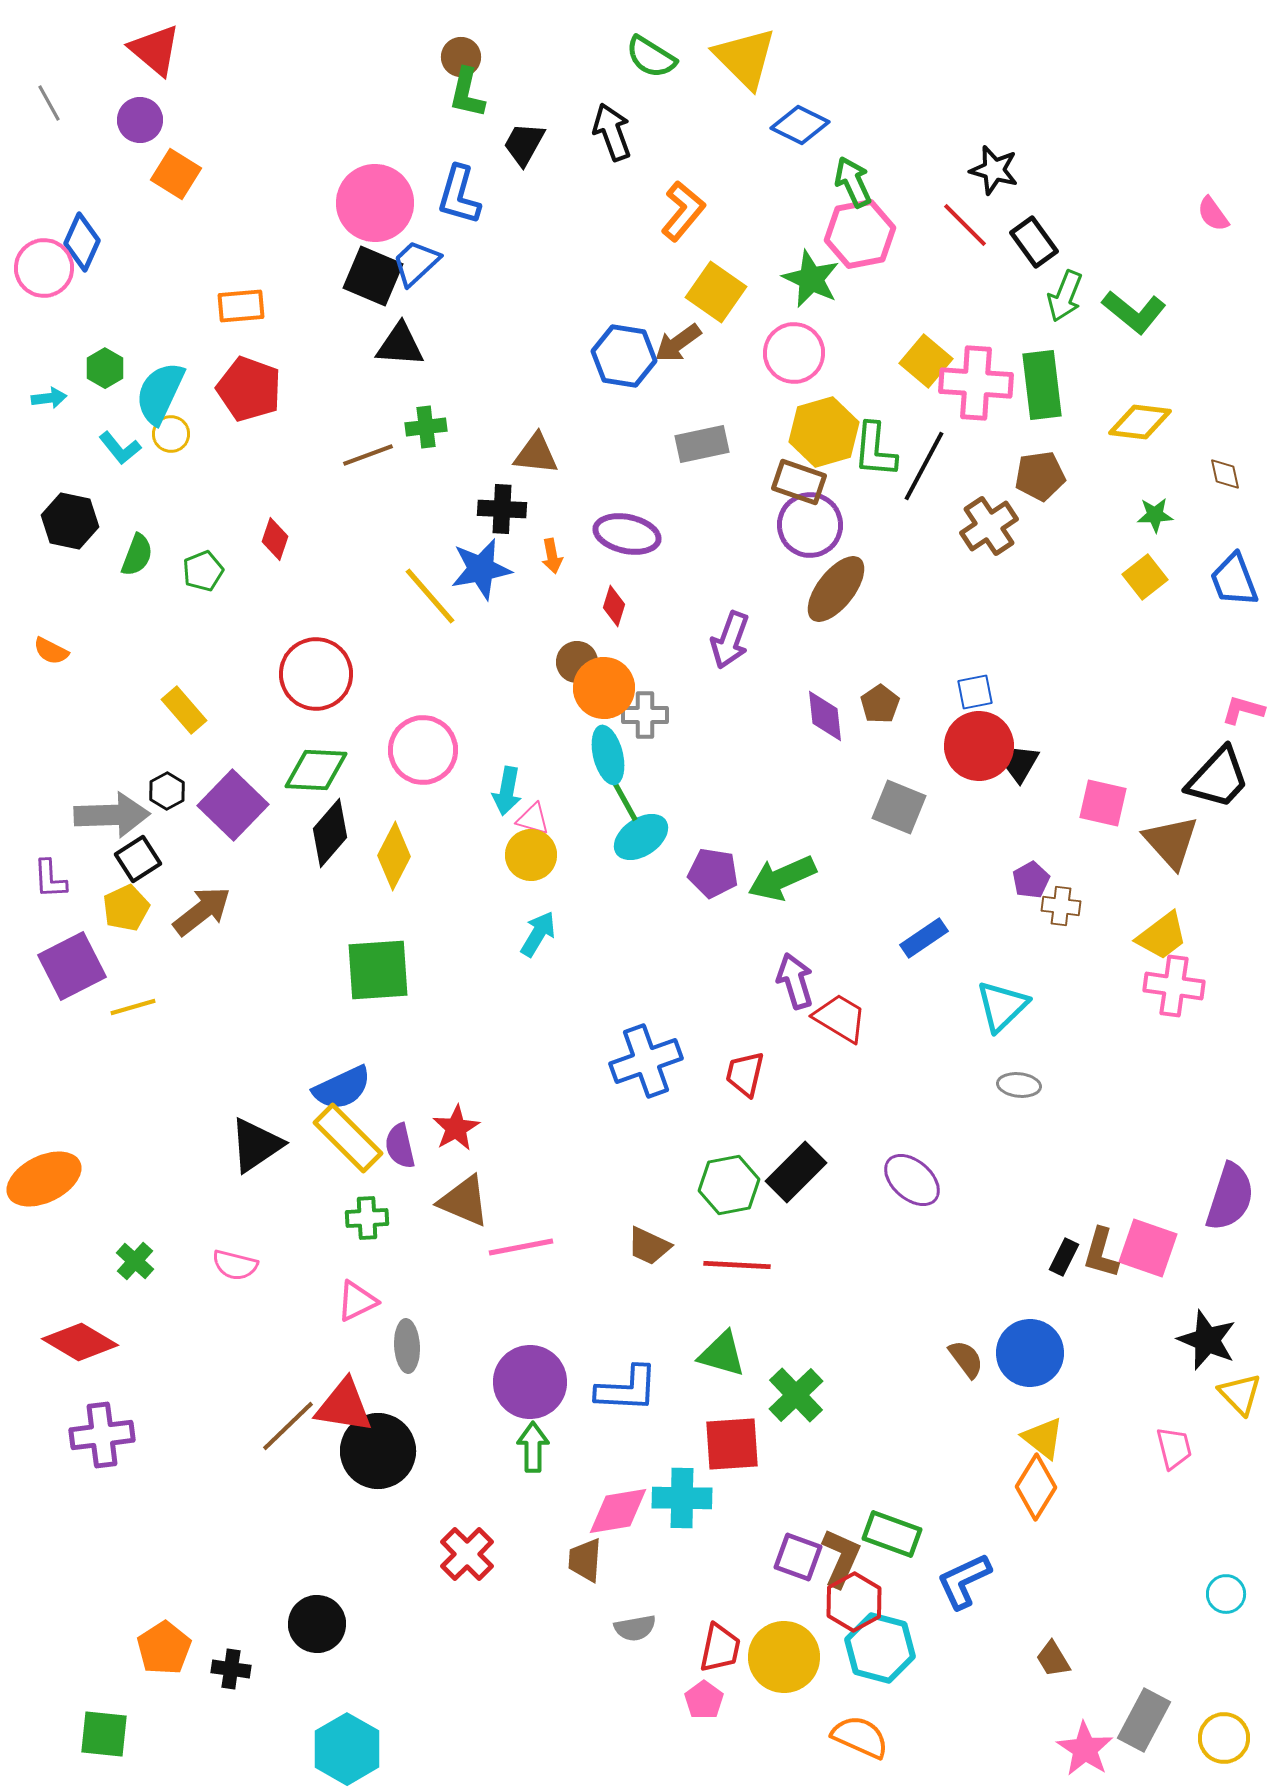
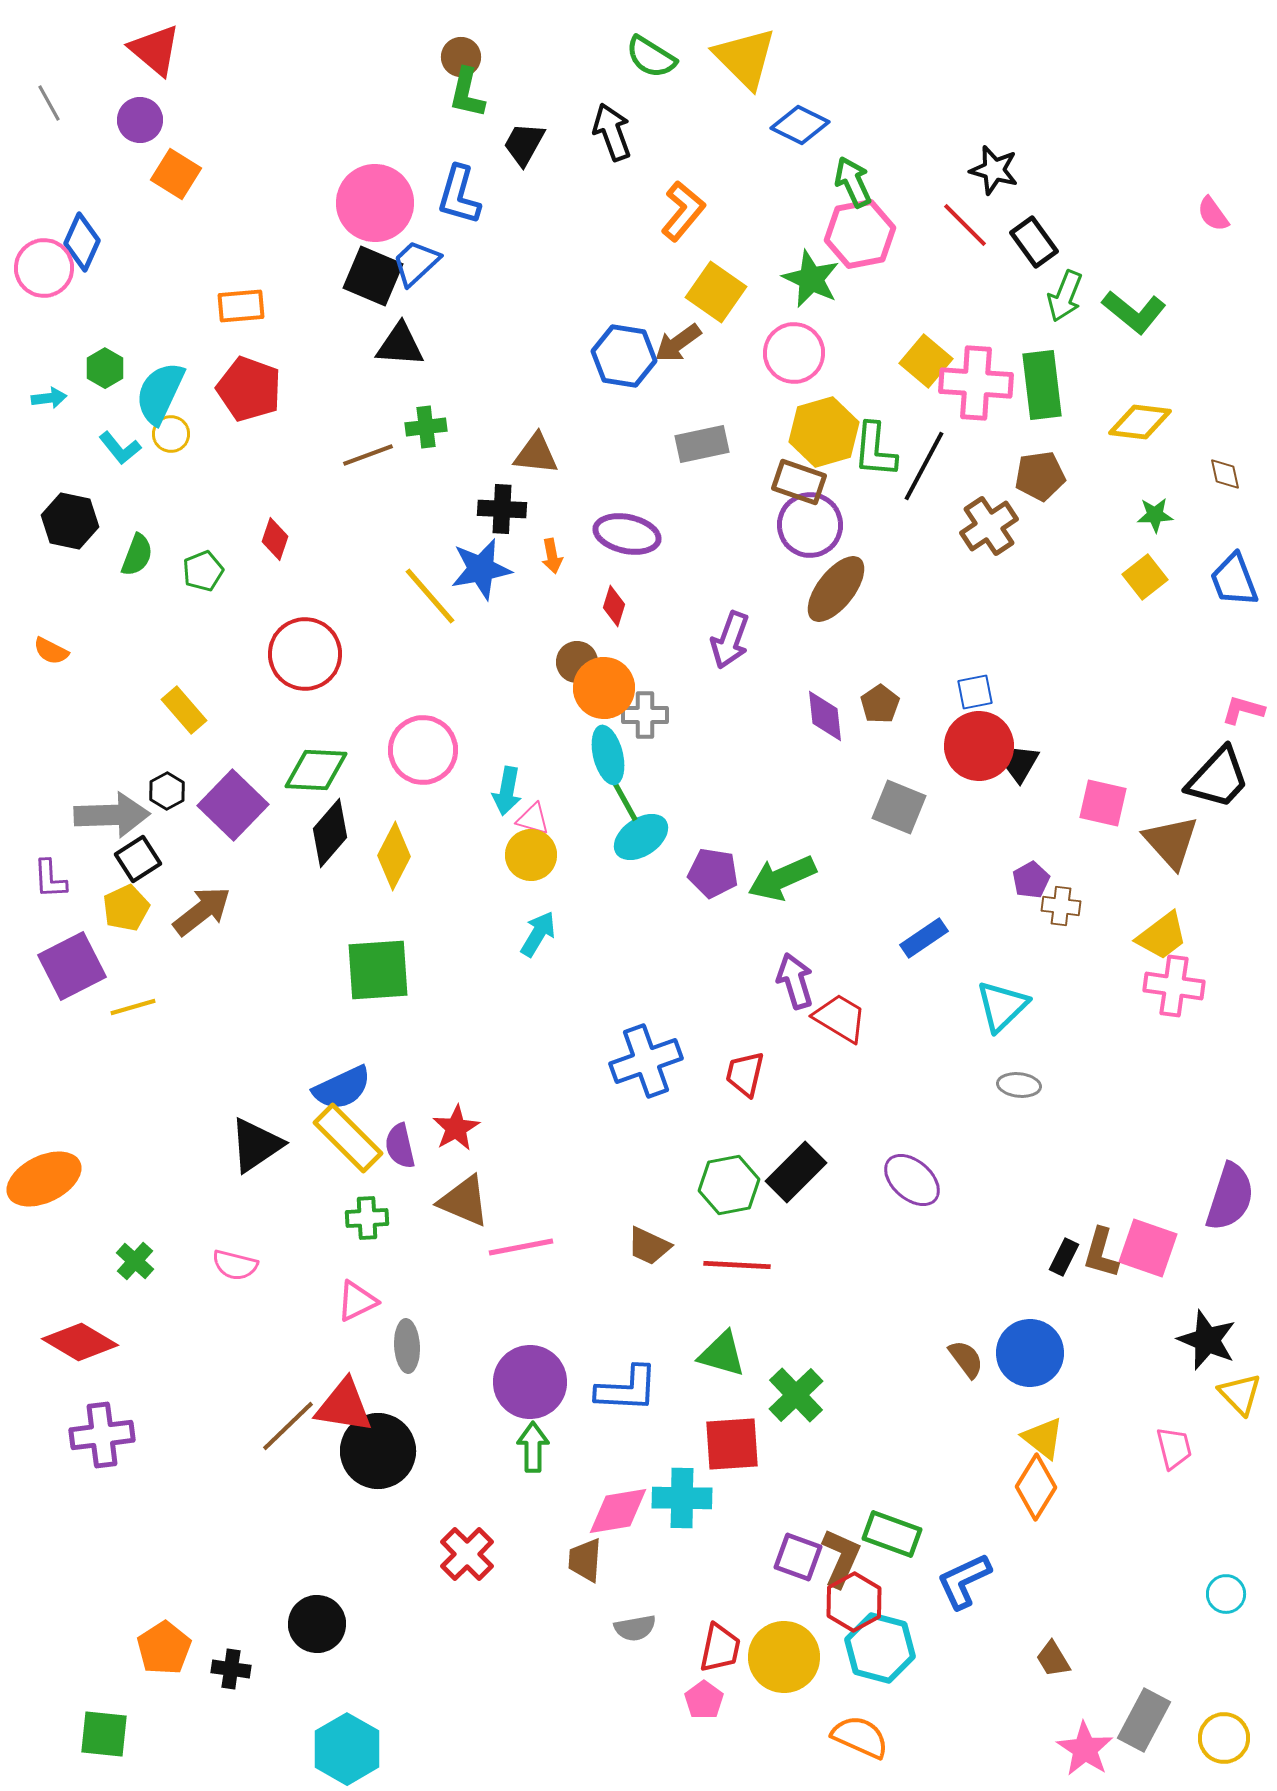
red circle at (316, 674): moved 11 px left, 20 px up
